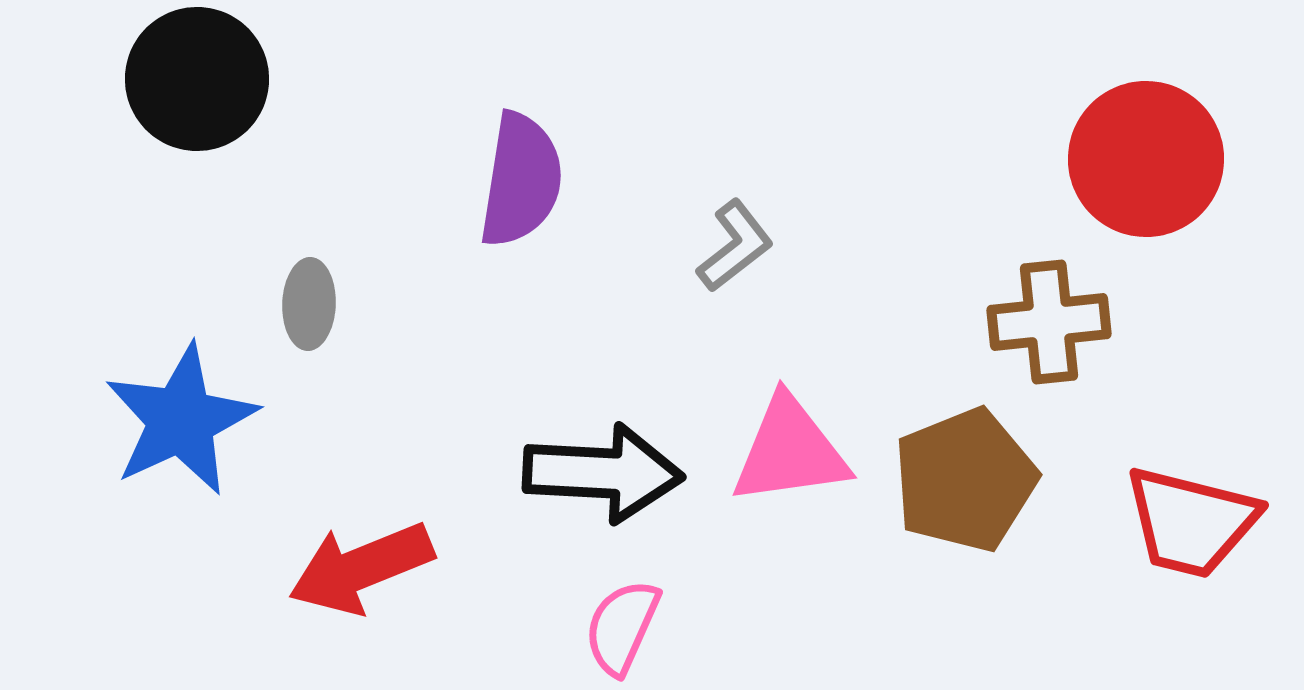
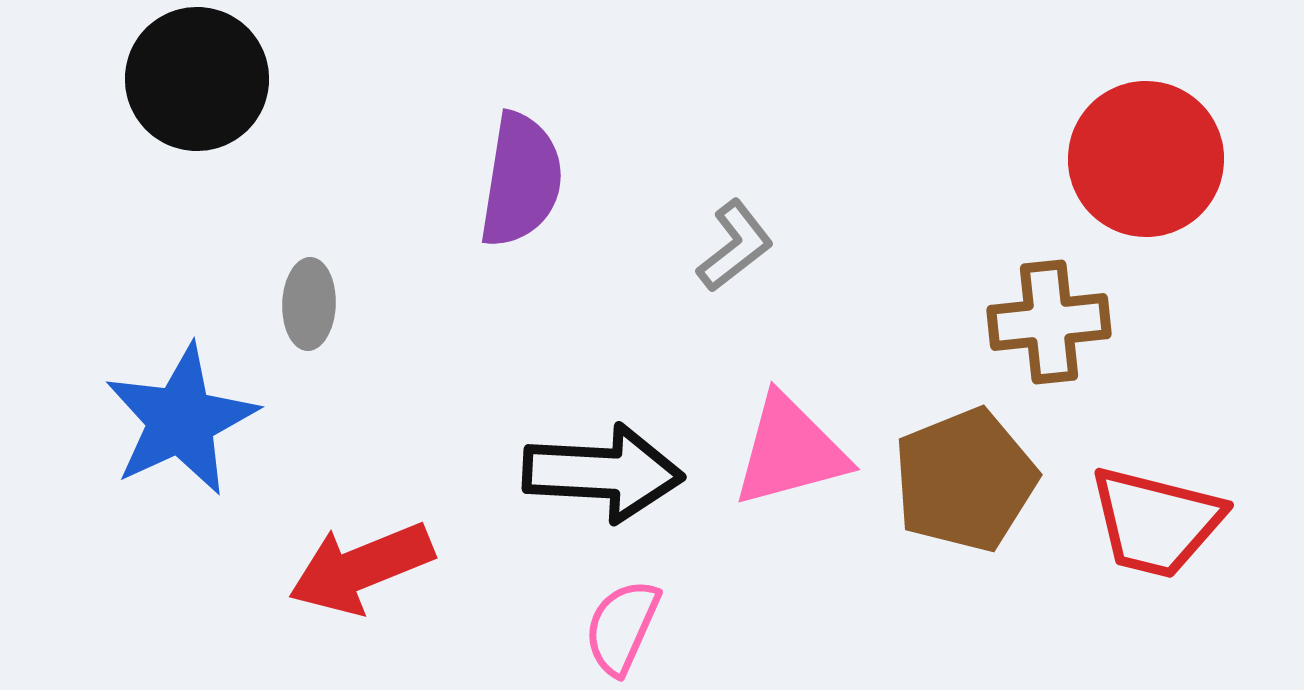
pink triangle: rotated 7 degrees counterclockwise
red trapezoid: moved 35 px left
